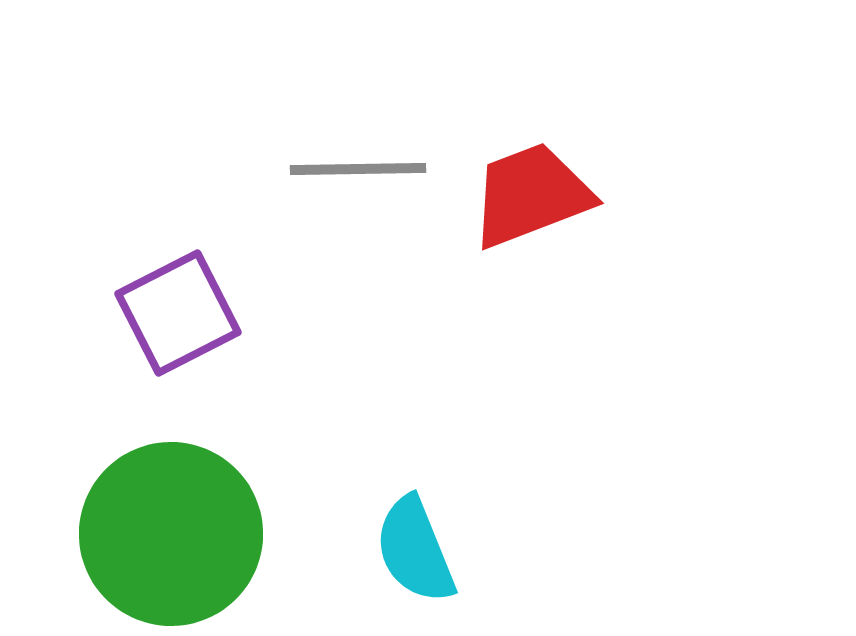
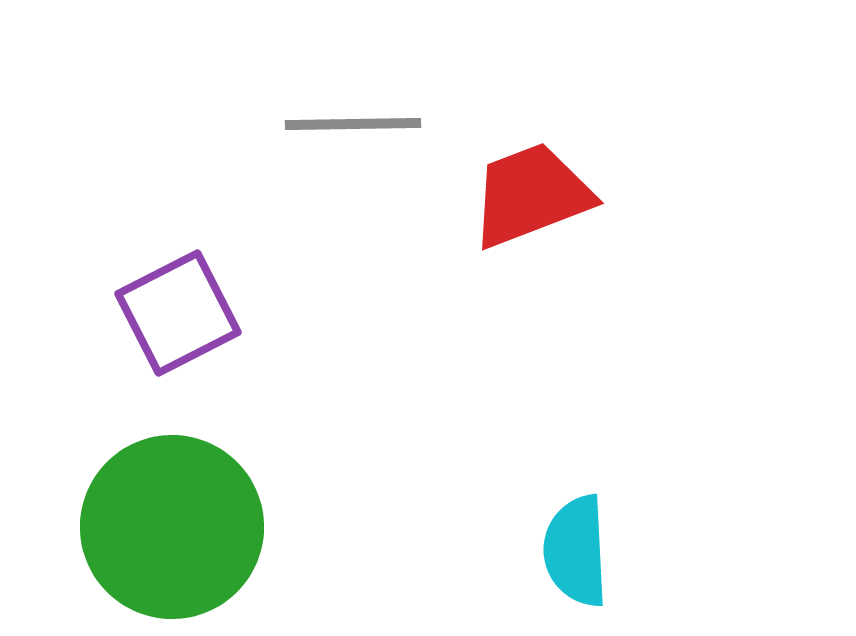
gray line: moved 5 px left, 45 px up
green circle: moved 1 px right, 7 px up
cyan semicircle: moved 161 px right, 1 px down; rotated 19 degrees clockwise
